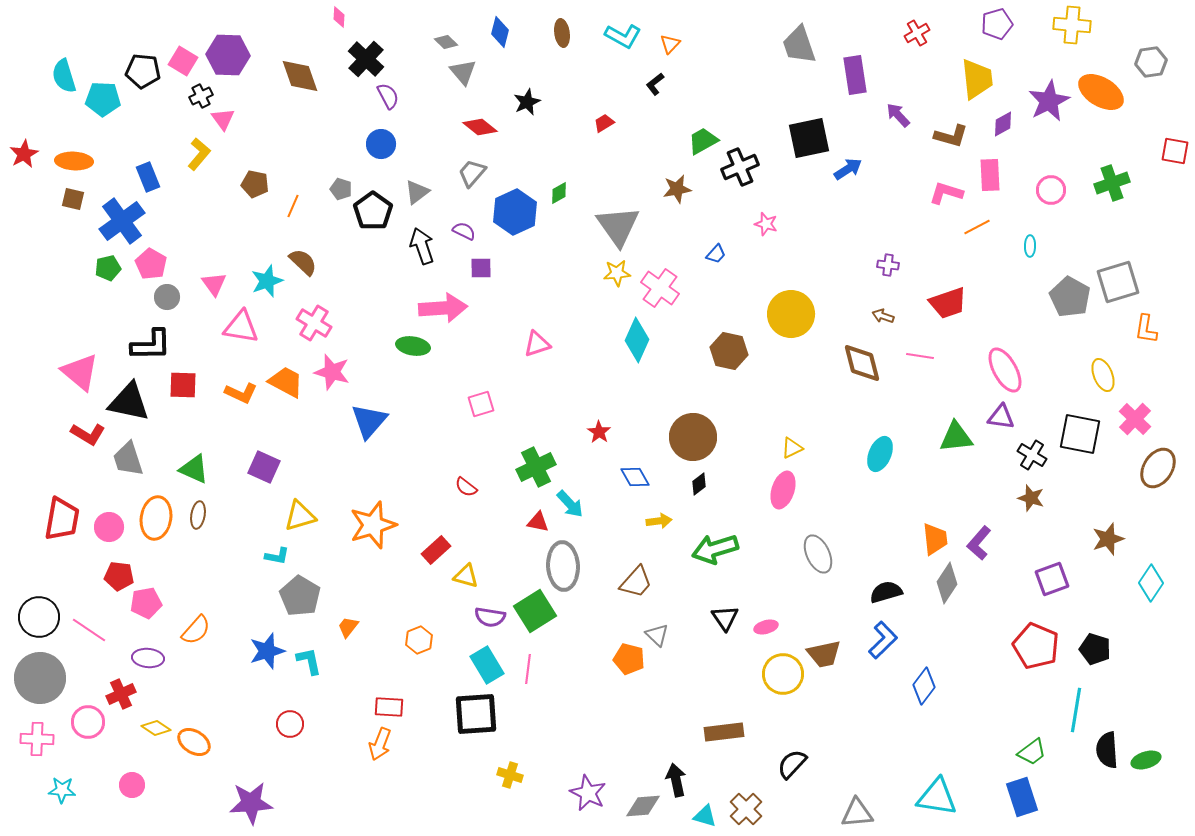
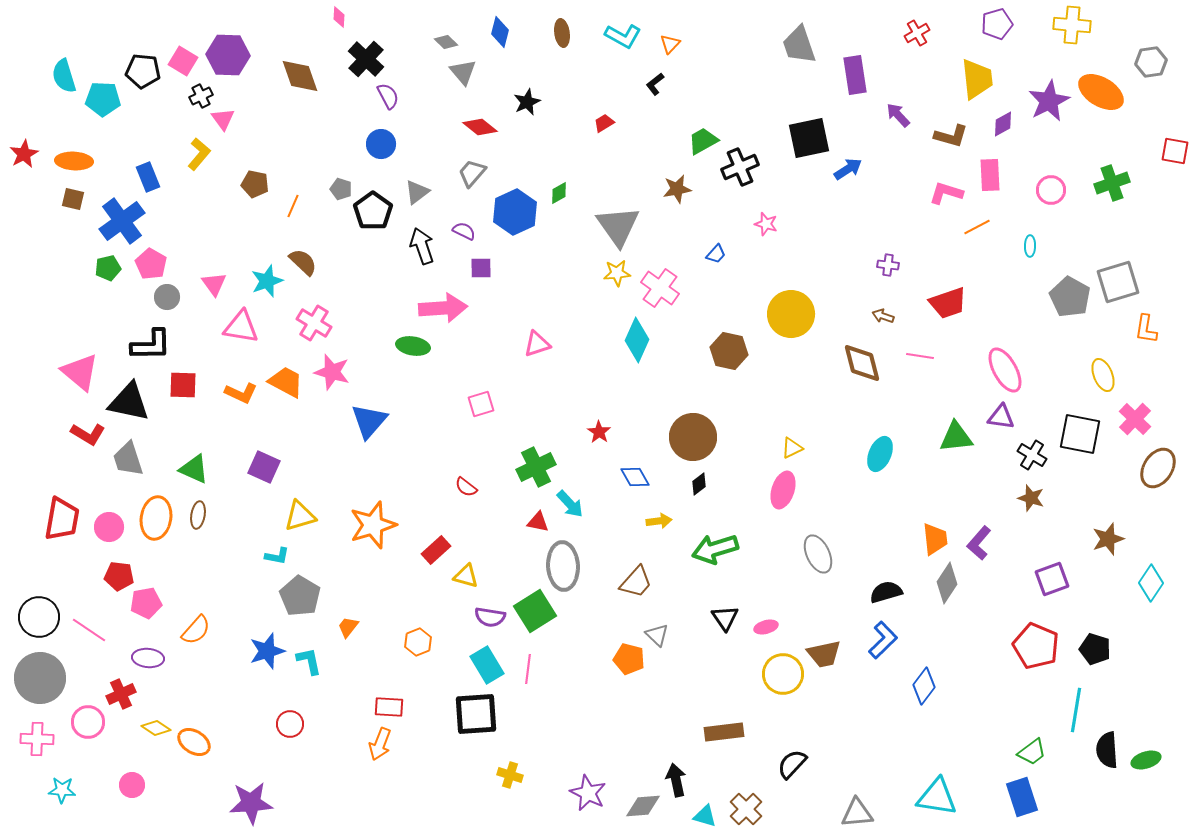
orange hexagon at (419, 640): moved 1 px left, 2 px down
